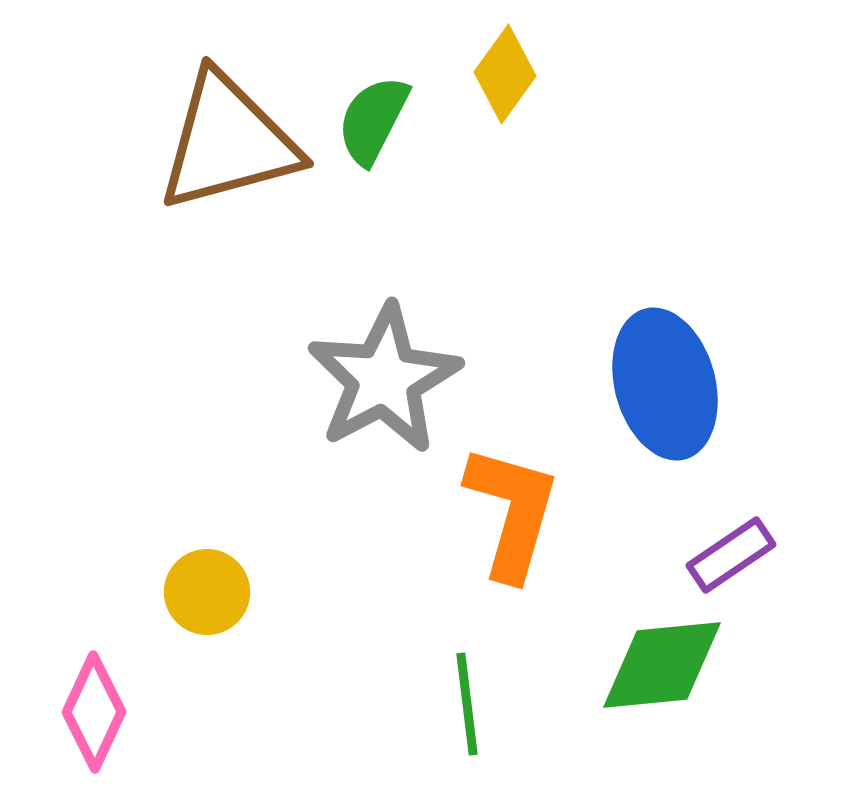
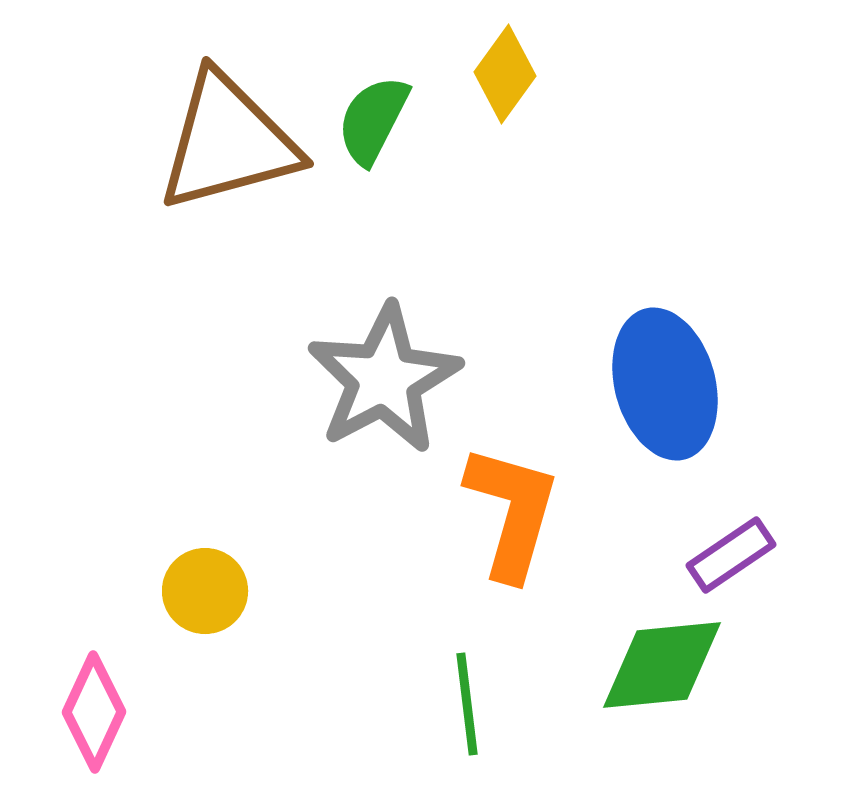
yellow circle: moved 2 px left, 1 px up
